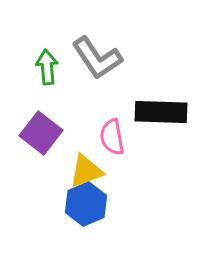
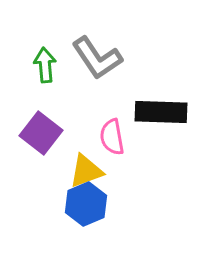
green arrow: moved 2 px left, 2 px up
